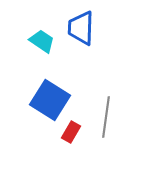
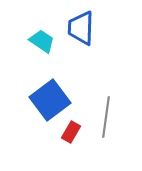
blue square: rotated 21 degrees clockwise
